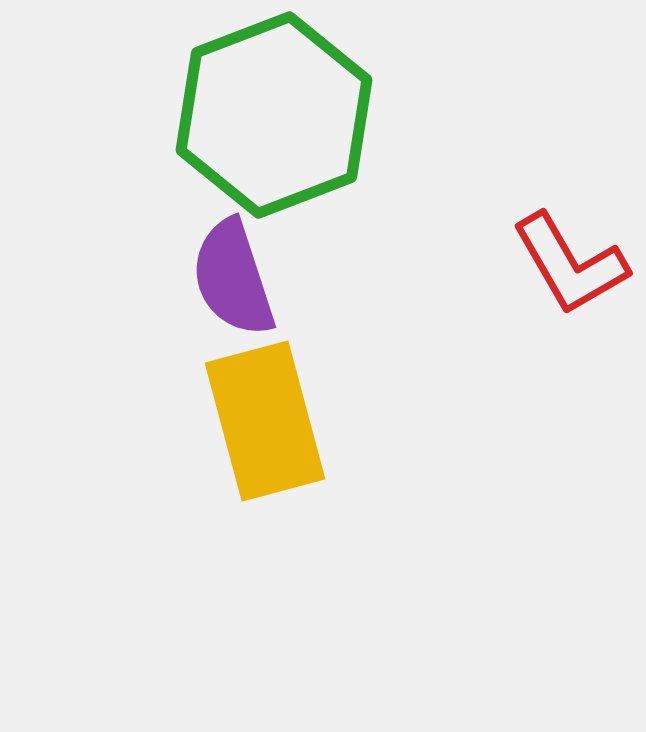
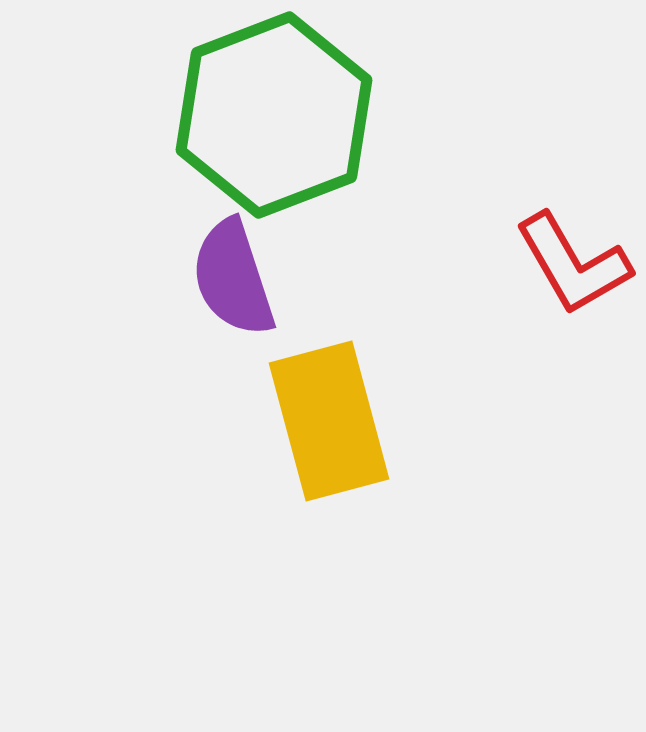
red L-shape: moved 3 px right
yellow rectangle: moved 64 px right
